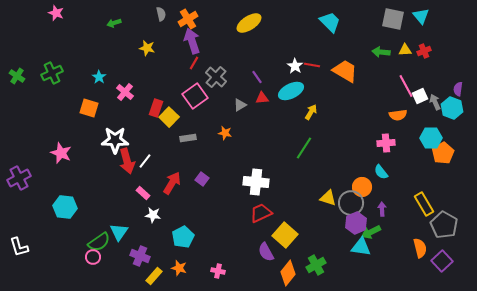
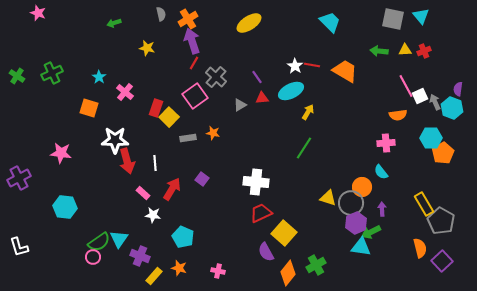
pink star at (56, 13): moved 18 px left
green arrow at (381, 52): moved 2 px left, 1 px up
yellow arrow at (311, 112): moved 3 px left
orange star at (225, 133): moved 12 px left
pink star at (61, 153): rotated 15 degrees counterclockwise
white line at (145, 161): moved 10 px right, 2 px down; rotated 42 degrees counterclockwise
red arrow at (172, 183): moved 6 px down
gray pentagon at (444, 225): moved 3 px left, 4 px up
cyan triangle at (119, 232): moved 7 px down
yellow square at (285, 235): moved 1 px left, 2 px up
cyan pentagon at (183, 237): rotated 20 degrees counterclockwise
